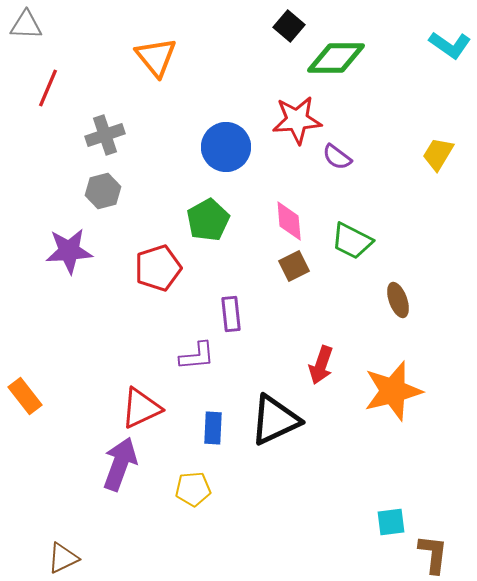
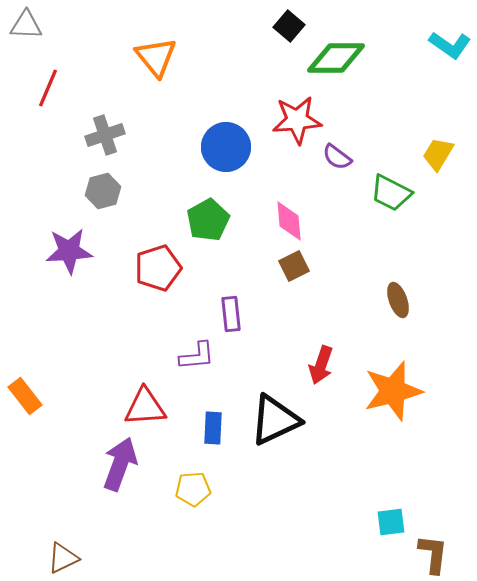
green trapezoid: moved 39 px right, 48 px up
red triangle: moved 4 px right, 1 px up; rotated 21 degrees clockwise
